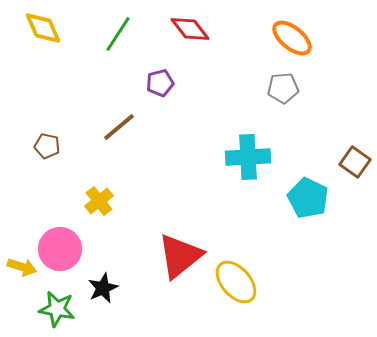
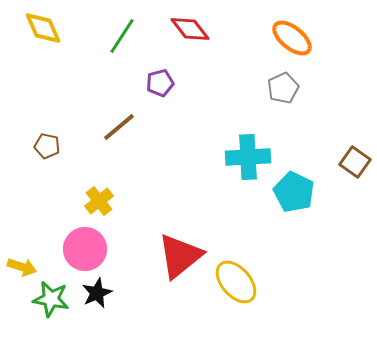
green line: moved 4 px right, 2 px down
gray pentagon: rotated 20 degrees counterclockwise
cyan pentagon: moved 14 px left, 6 px up
pink circle: moved 25 px right
black star: moved 6 px left, 5 px down
green star: moved 6 px left, 10 px up
